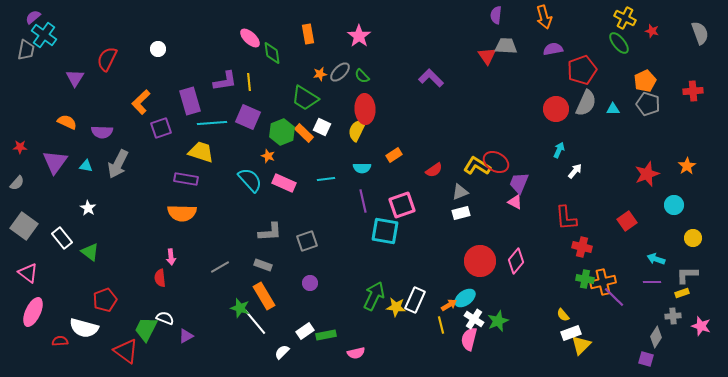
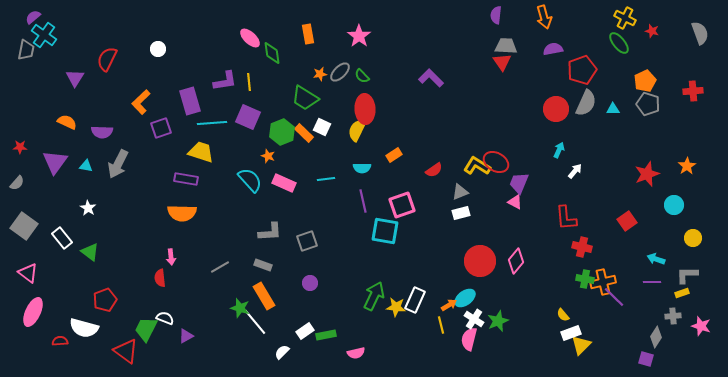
red triangle at (487, 56): moved 15 px right, 6 px down
